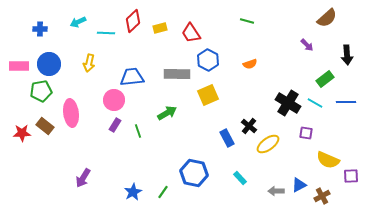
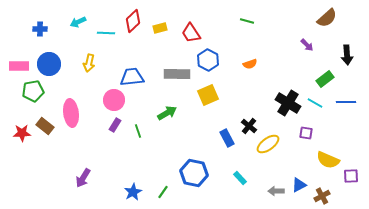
green pentagon at (41, 91): moved 8 px left
